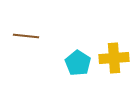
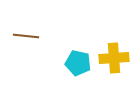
cyan pentagon: rotated 20 degrees counterclockwise
